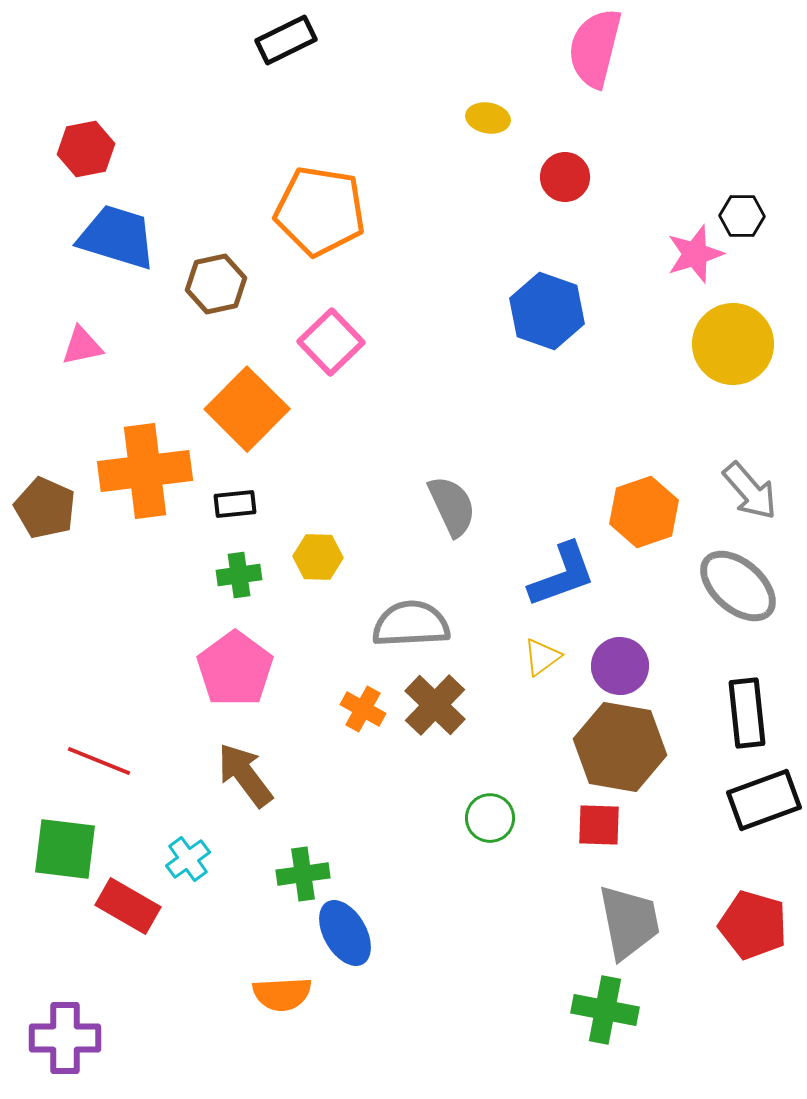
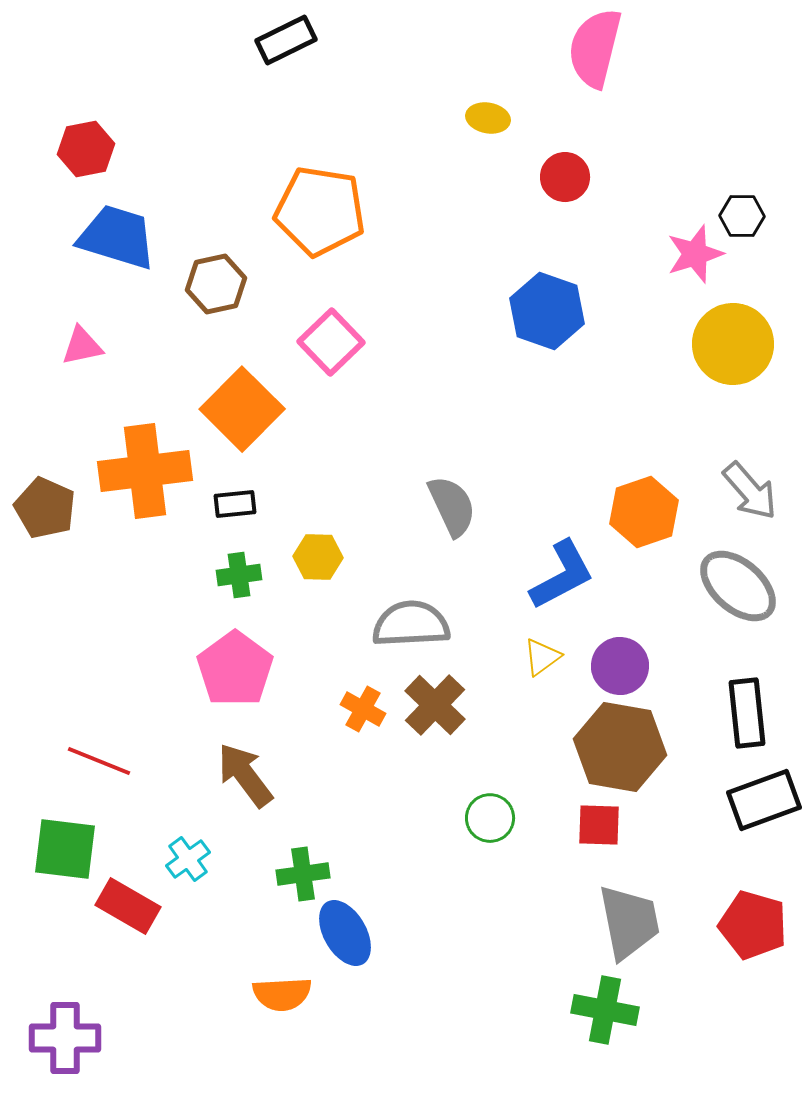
orange square at (247, 409): moved 5 px left
blue L-shape at (562, 575): rotated 8 degrees counterclockwise
